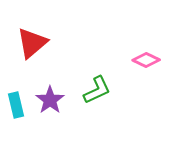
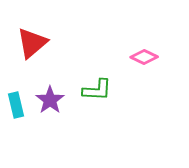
pink diamond: moved 2 px left, 3 px up
green L-shape: rotated 28 degrees clockwise
